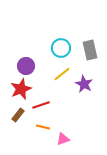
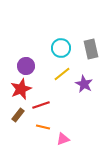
gray rectangle: moved 1 px right, 1 px up
